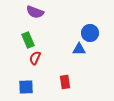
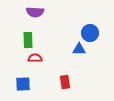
purple semicircle: rotated 18 degrees counterclockwise
green rectangle: rotated 21 degrees clockwise
red semicircle: rotated 64 degrees clockwise
blue square: moved 3 px left, 3 px up
